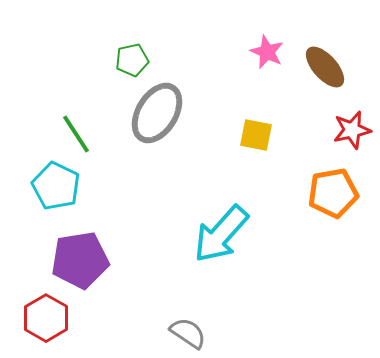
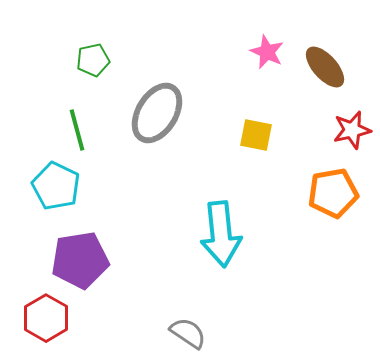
green pentagon: moved 39 px left
green line: moved 1 px right, 4 px up; rotated 18 degrees clockwise
cyan arrow: rotated 48 degrees counterclockwise
